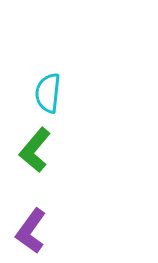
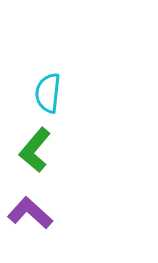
purple L-shape: moved 1 px left, 18 px up; rotated 96 degrees clockwise
